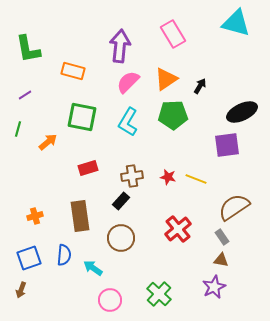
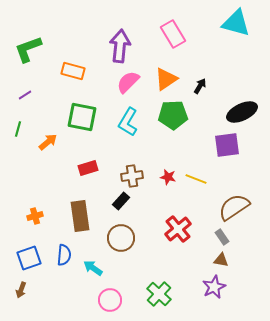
green L-shape: rotated 80 degrees clockwise
